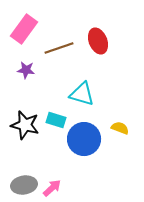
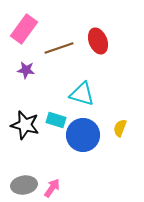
yellow semicircle: rotated 90 degrees counterclockwise
blue circle: moved 1 px left, 4 px up
pink arrow: rotated 12 degrees counterclockwise
